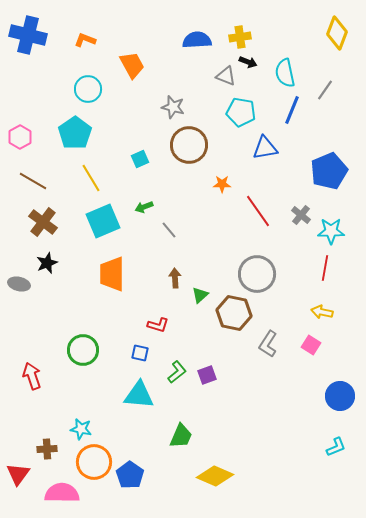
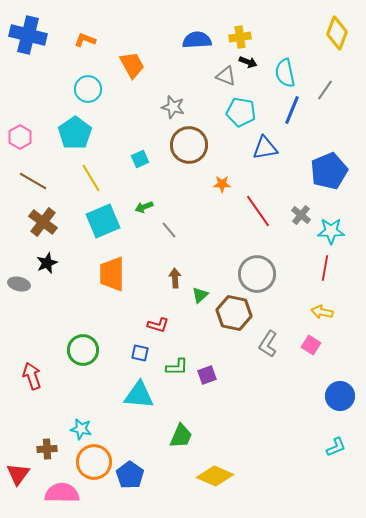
green L-shape at (177, 372): moved 5 px up; rotated 40 degrees clockwise
